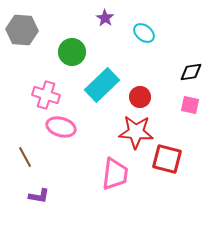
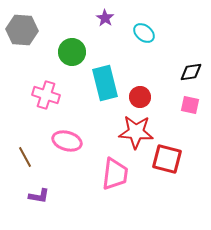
cyan rectangle: moved 3 px right, 2 px up; rotated 60 degrees counterclockwise
pink ellipse: moved 6 px right, 14 px down
